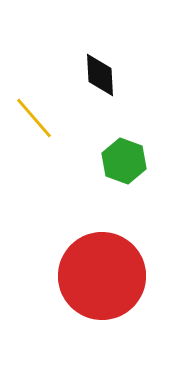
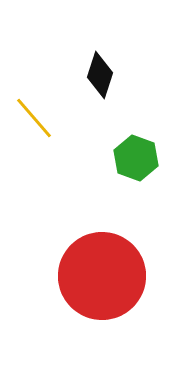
black diamond: rotated 21 degrees clockwise
green hexagon: moved 12 px right, 3 px up
